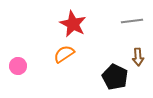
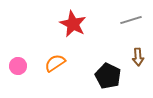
gray line: moved 1 px left, 1 px up; rotated 10 degrees counterclockwise
orange semicircle: moved 9 px left, 9 px down
black pentagon: moved 7 px left, 1 px up
